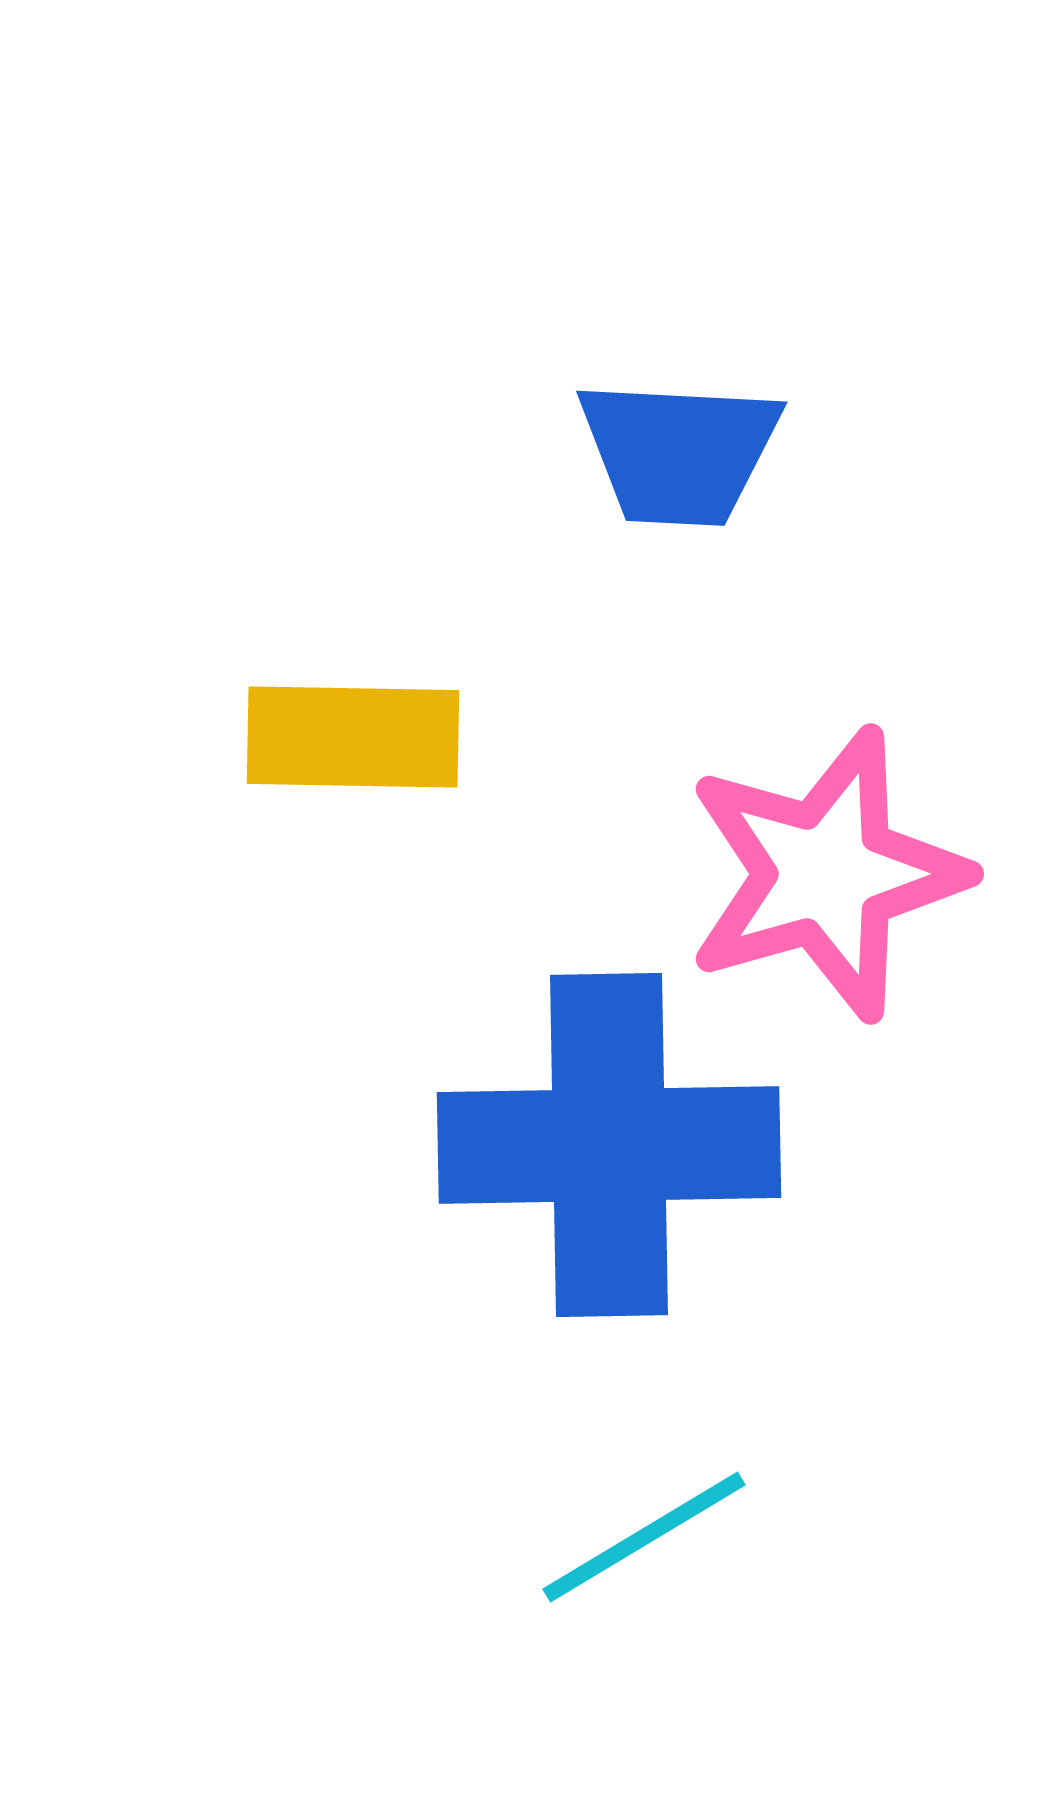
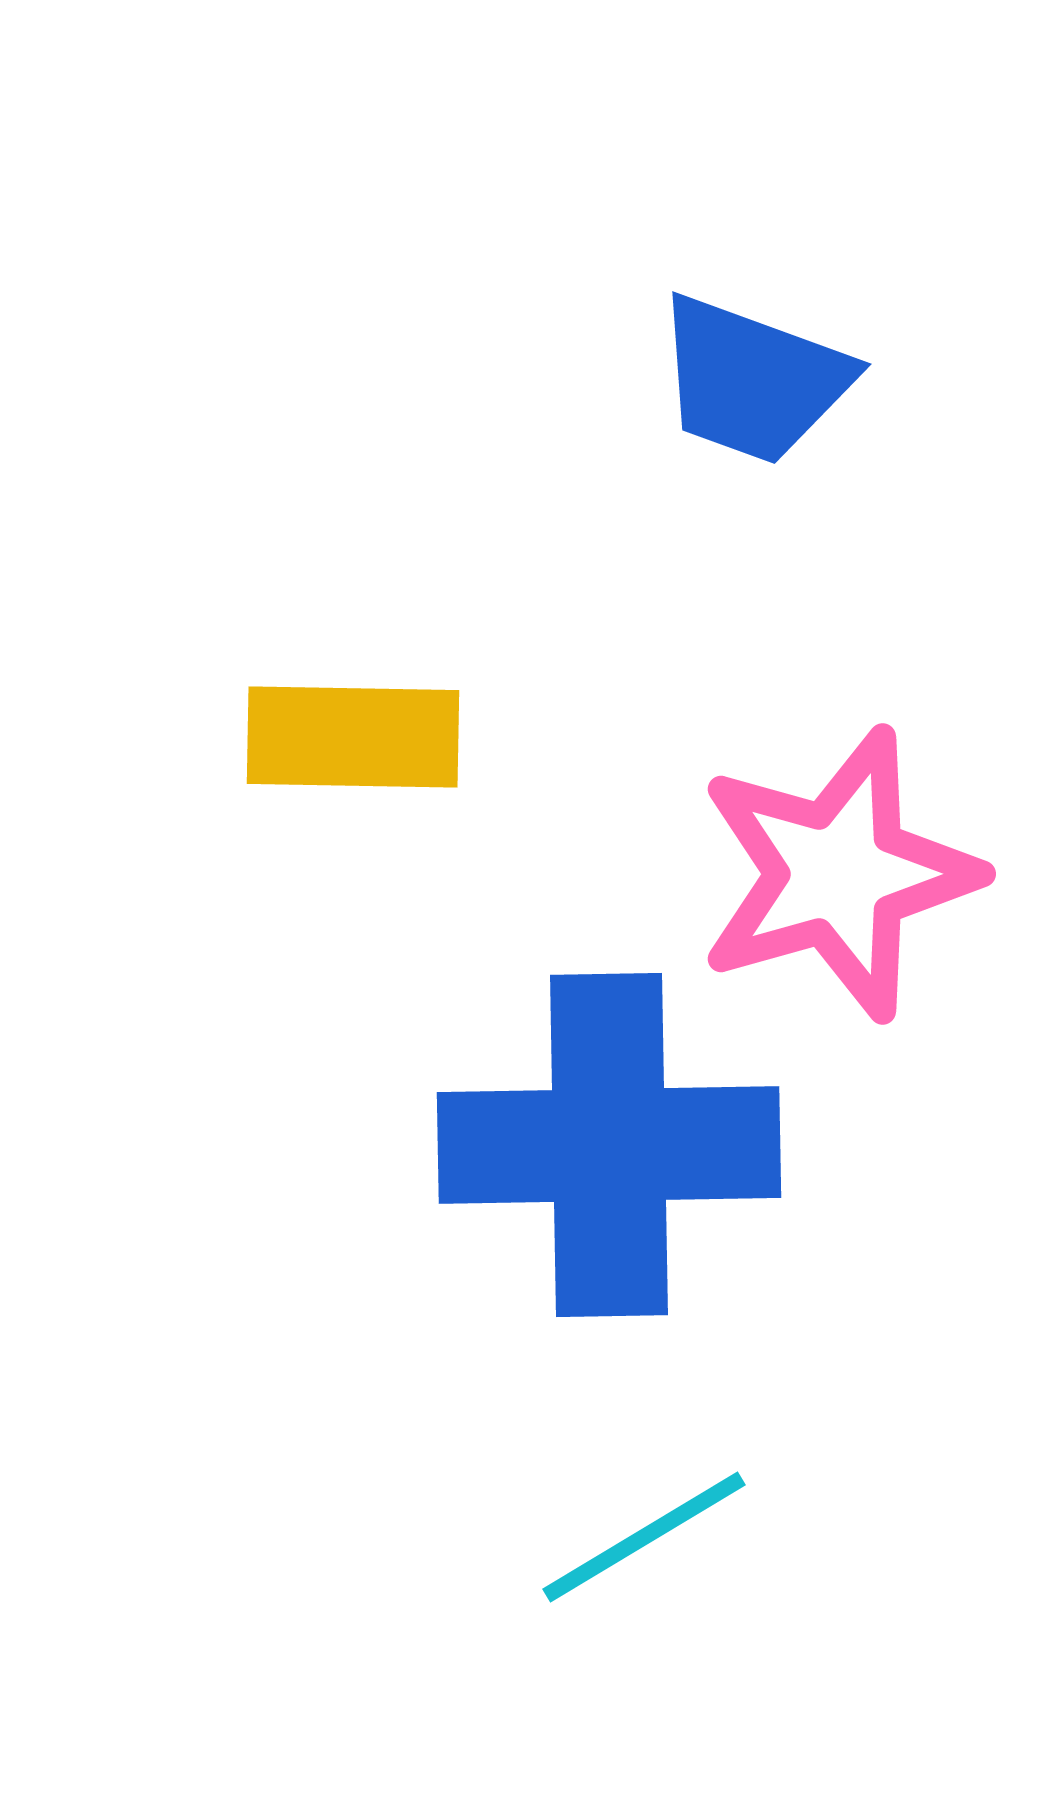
blue trapezoid: moved 74 px right, 72 px up; rotated 17 degrees clockwise
pink star: moved 12 px right
